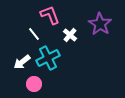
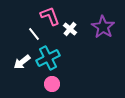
pink L-shape: moved 1 px down
purple star: moved 3 px right, 3 px down
white cross: moved 6 px up
pink circle: moved 18 px right
